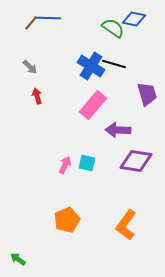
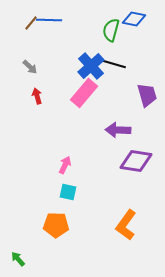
blue line: moved 1 px right, 2 px down
green semicircle: moved 2 px left, 2 px down; rotated 110 degrees counterclockwise
blue cross: rotated 16 degrees clockwise
purple trapezoid: moved 1 px down
pink rectangle: moved 9 px left, 12 px up
cyan square: moved 19 px left, 29 px down
orange pentagon: moved 11 px left, 5 px down; rotated 25 degrees clockwise
green arrow: rotated 14 degrees clockwise
